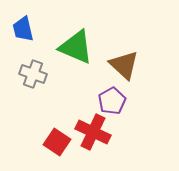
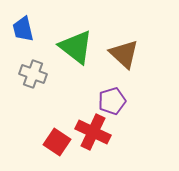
green triangle: rotated 15 degrees clockwise
brown triangle: moved 11 px up
purple pentagon: rotated 12 degrees clockwise
